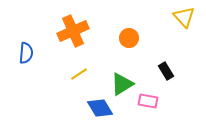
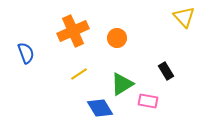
orange circle: moved 12 px left
blue semicircle: rotated 25 degrees counterclockwise
